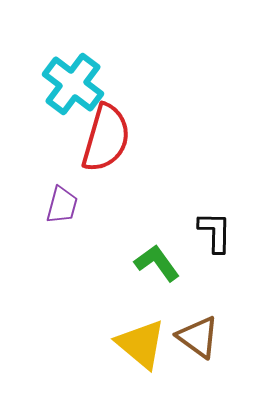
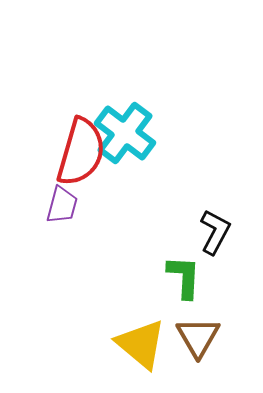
cyan cross: moved 52 px right, 49 px down
red semicircle: moved 25 px left, 14 px down
black L-shape: rotated 27 degrees clockwise
green L-shape: moved 27 px right, 14 px down; rotated 39 degrees clockwise
brown triangle: rotated 24 degrees clockwise
